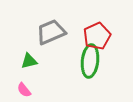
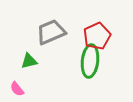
pink semicircle: moved 7 px left, 1 px up
